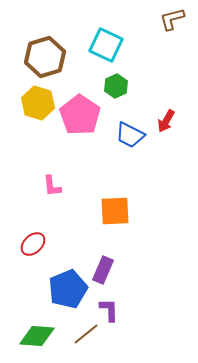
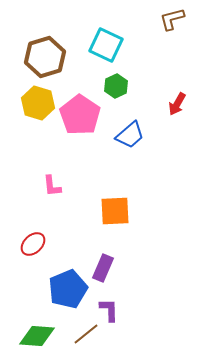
red arrow: moved 11 px right, 17 px up
blue trapezoid: rotated 68 degrees counterclockwise
purple rectangle: moved 2 px up
